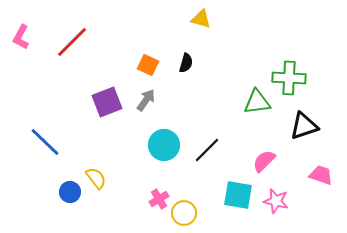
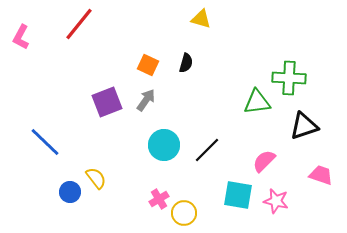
red line: moved 7 px right, 18 px up; rotated 6 degrees counterclockwise
